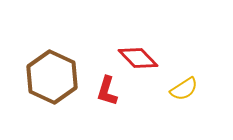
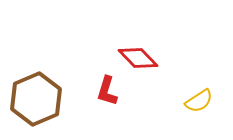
brown hexagon: moved 16 px left, 22 px down; rotated 12 degrees clockwise
yellow semicircle: moved 15 px right, 12 px down
